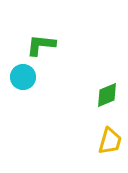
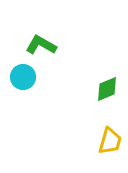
green L-shape: rotated 24 degrees clockwise
green diamond: moved 6 px up
